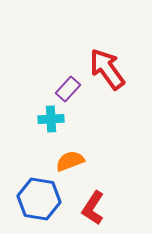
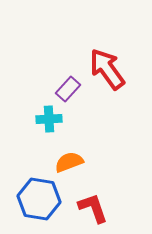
cyan cross: moved 2 px left
orange semicircle: moved 1 px left, 1 px down
red L-shape: rotated 128 degrees clockwise
